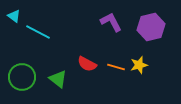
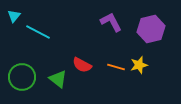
cyan triangle: rotated 32 degrees clockwise
purple hexagon: moved 2 px down
red semicircle: moved 5 px left, 1 px down
